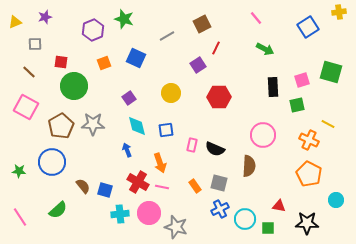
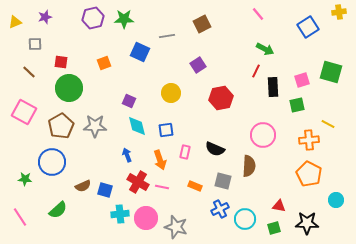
pink line at (256, 18): moved 2 px right, 4 px up
green star at (124, 19): rotated 18 degrees counterclockwise
purple hexagon at (93, 30): moved 12 px up; rotated 10 degrees clockwise
gray line at (167, 36): rotated 21 degrees clockwise
red line at (216, 48): moved 40 px right, 23 px down
blue square at (136, 58): moved 4 px right, 6 px up
green circle at (74, 86): moved 5 px left, 2 px down
red hexagon at (219, 97): moved 2 px right, 1 px down; rotated 10 degrees counterclockwise
purple square at (129, 98): moved 3 px down; rotated 32 degrees counterclockwise
pink square at (26, 107): moved 2 px left, 5 px down
gray star at (93, 124): moved 2 px right, 2 px down
orange cross at (309, 140): rotated 30 degrees counterclockwise
pink rectangle at (192, 145): moved 7 px left, 7 px down
blue arrow at (127, 150): moved 5 px down
orange arrow at (160, 163): moved 3 px up
green star at (19, 171): moved 6 px right, 8 px down
gray square at (219, 183): moved 4 px right, 2 px up
brown semicircle at (83, 186): rotated 105 degrees clockwise
orange rectangle at (195, 186): rotated 32 degrees counterclockwise
pink circle at (149, 213): moved 3 px left, 5 px down
green square at (268, 228): moved 6 px right; rotated 16 degrees counterclockwise
